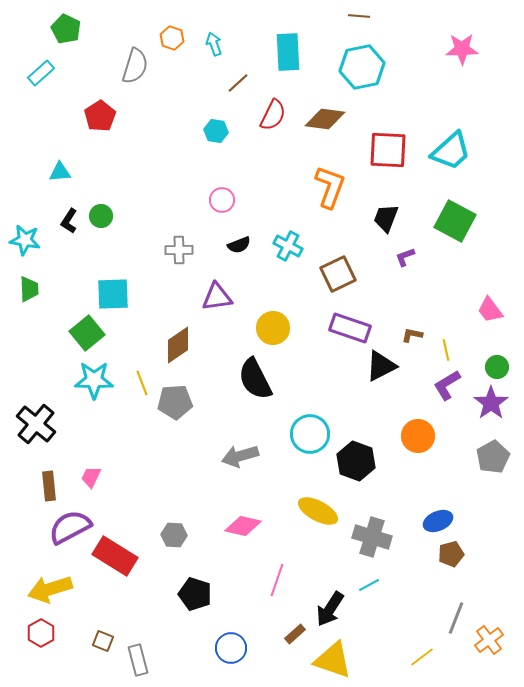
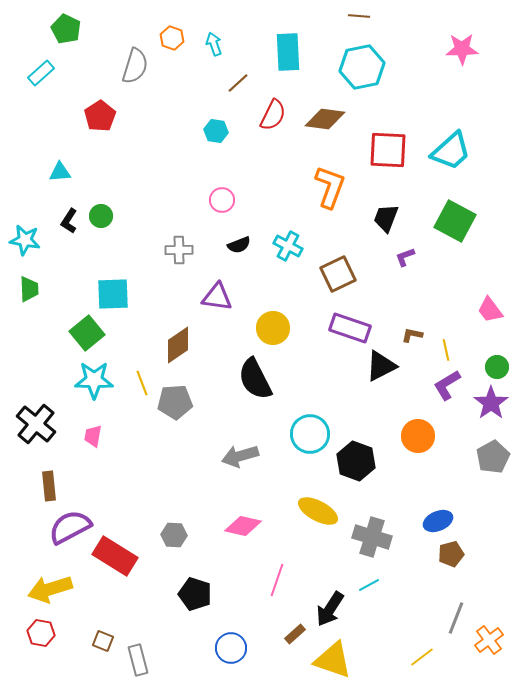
purple triangle at (217, 297): rotated 16 degrees clockwise
pink trapezoid at (91, 477): moved 2 px right, 41 px up; rotated 15 degrees counterclockwise
red hexagon at (41, 633): rotated 20 degrees counterclockwise
